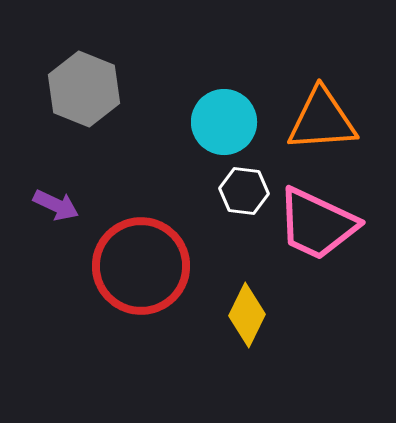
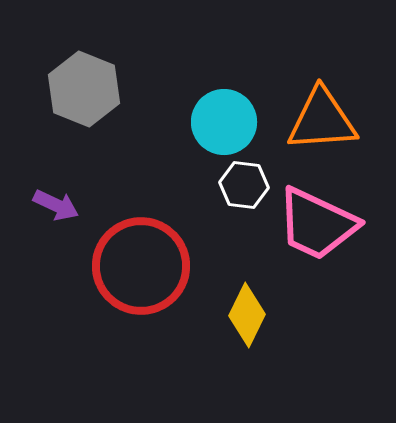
white hexagon: moved 6 px up
